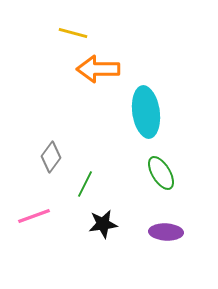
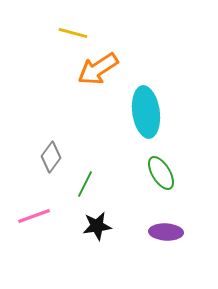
orange arrow: rotated 33 degrees counterclockwise
black star: moved 6 px left, 2 px down
